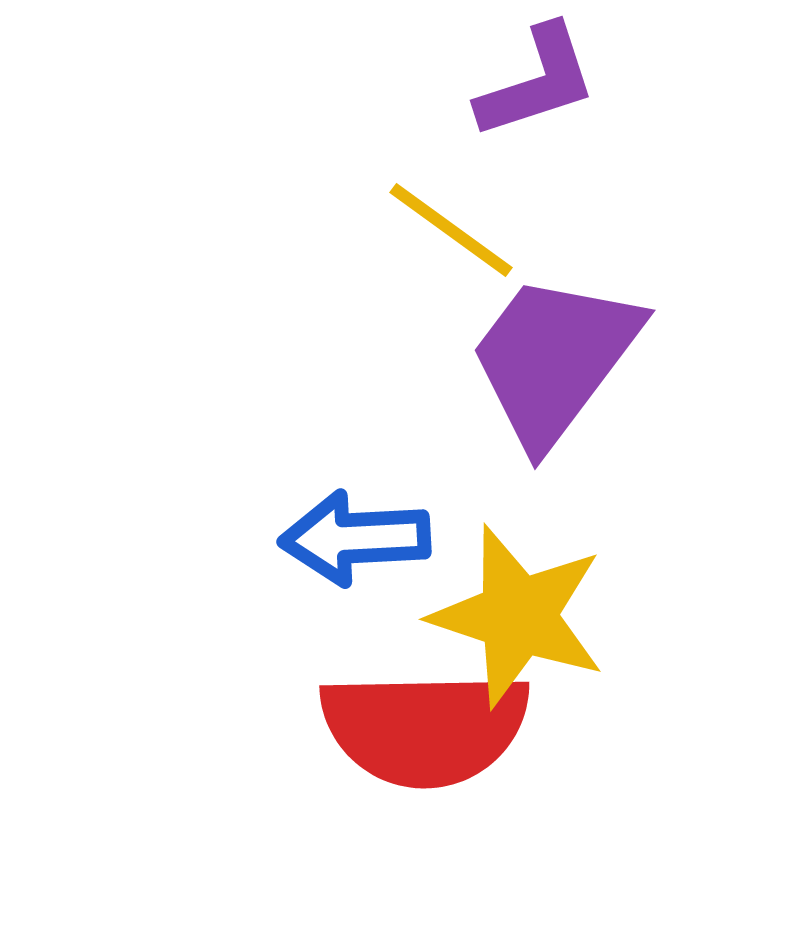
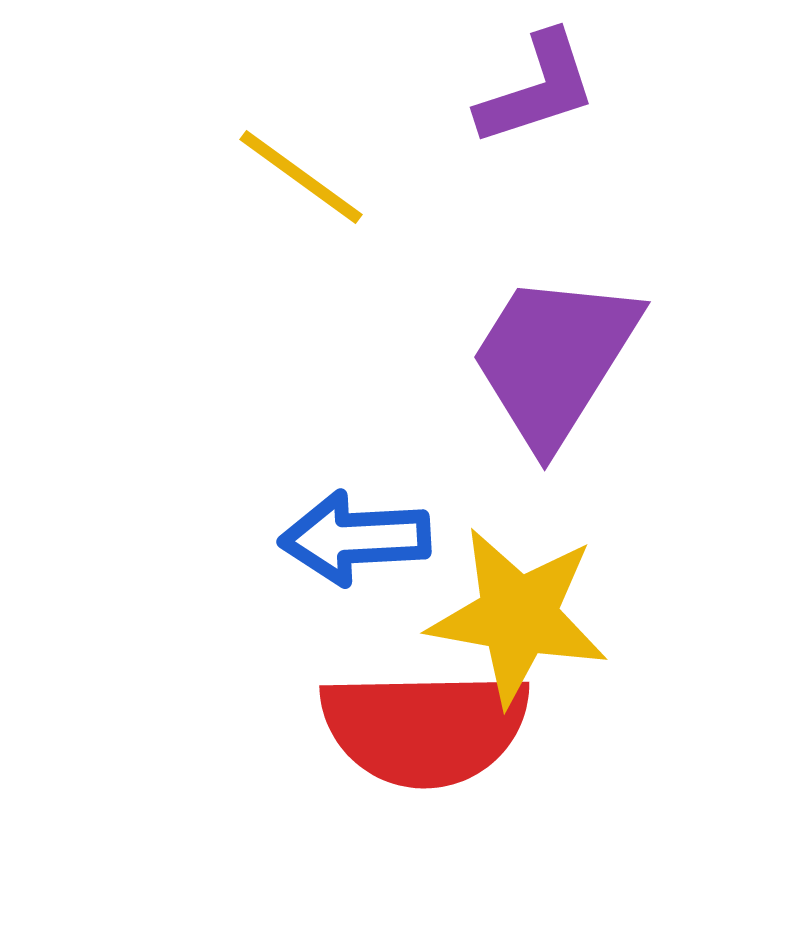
purple L-shape: moved 7 px down
yellow line: moved 150 px left, 53 px up
purple trapezoid: rotated 5 degrees counterclockwise
yellow star: rotated 8 degrees counterclockwise
